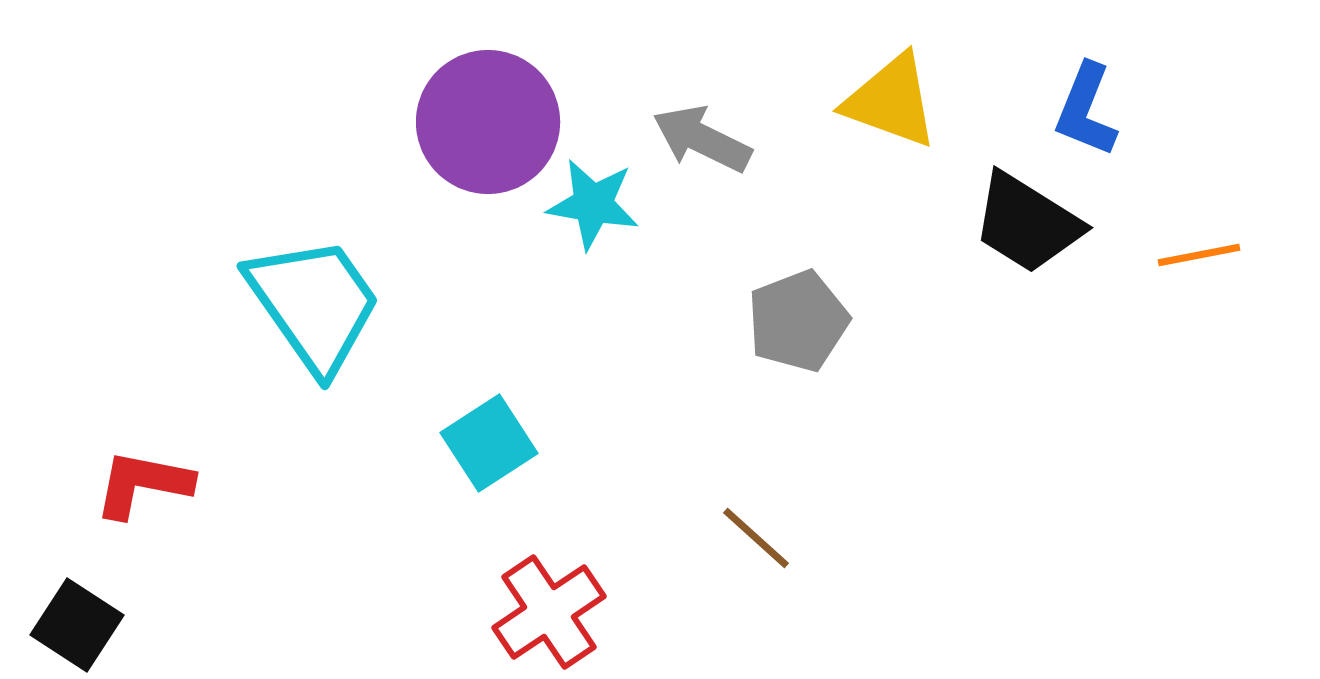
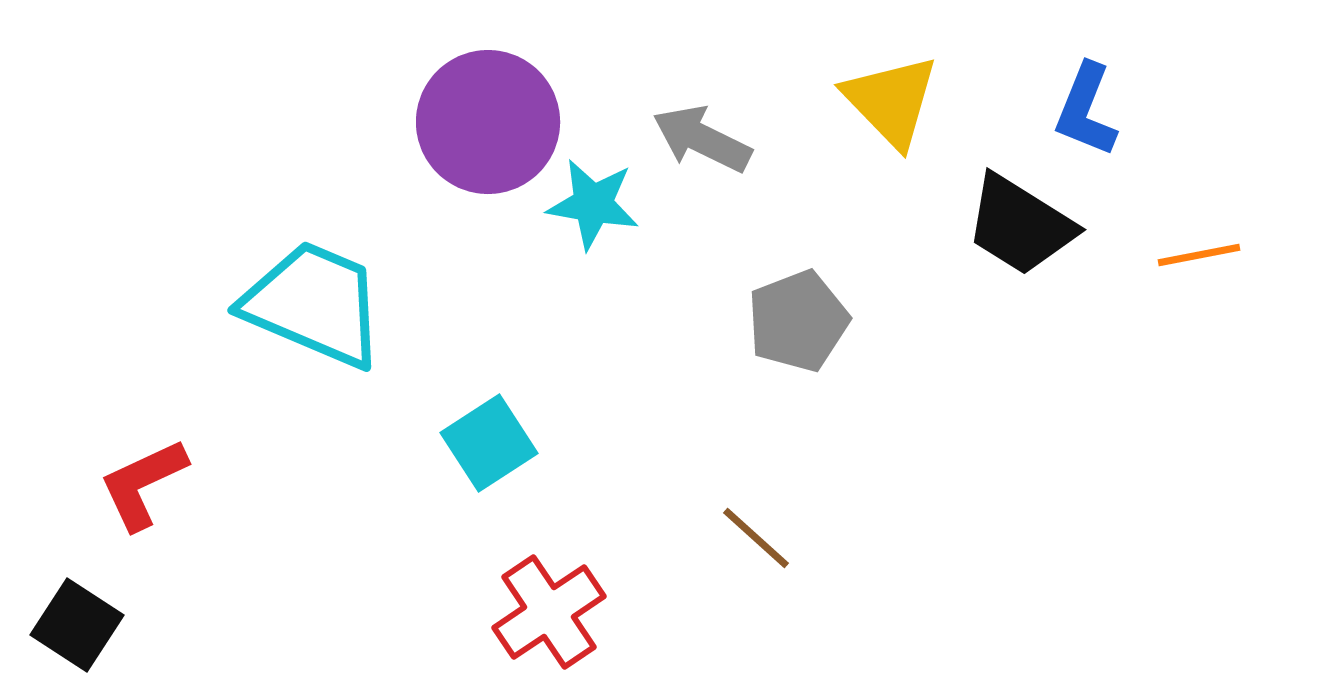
yellow triangle: rotated 26 degrees clockwise
black trapezoid: moved 7 px left, 2 px down
cyan trapezoid: rotated 32 degrees counterclockwise
red L-shape: rotated 36 degrees counterclockwise
